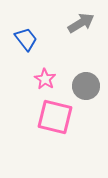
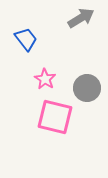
gray arrow: moved 5 px up
gray circle: moved 1 px right, 2 px down
